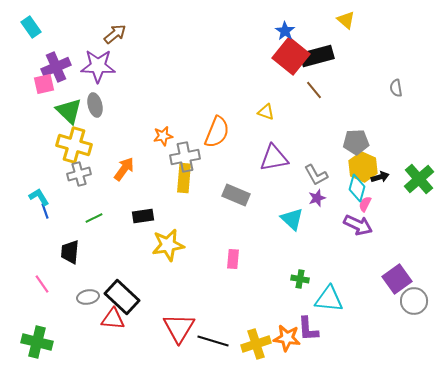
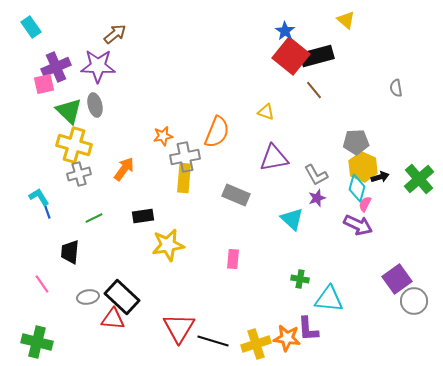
blue line at (45, 211): moved 2 px right
